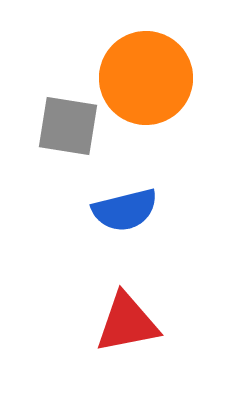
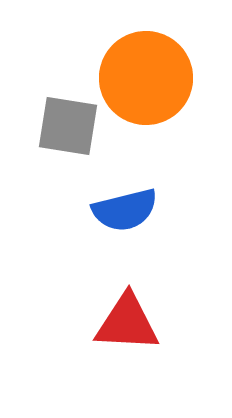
red triangle: rotated 14 degrees clockwise
